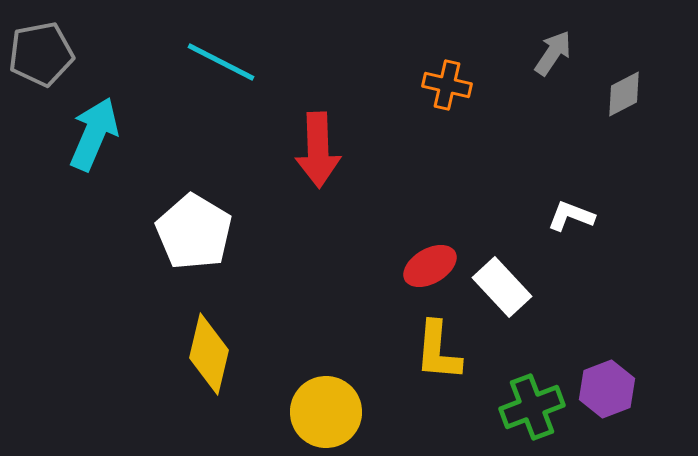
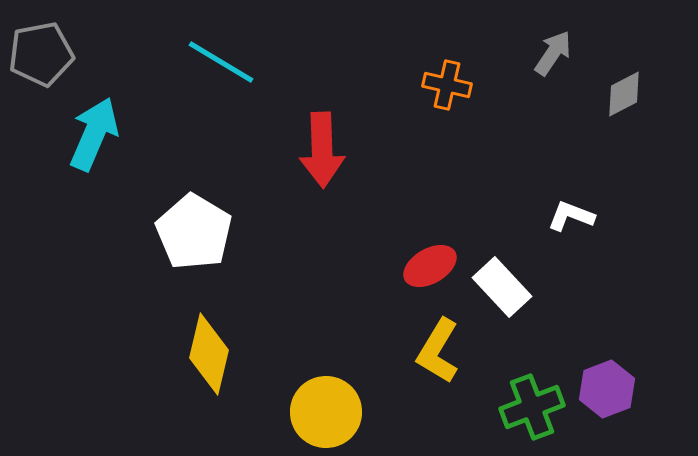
cyan line: rotated 4 degrees clockwise
red arrow: moved 4 px right
yellow L-shape: rotated 26 degrees clockwise
